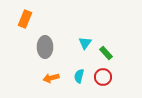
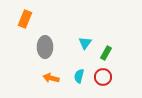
green rectangle: rotated 72 degrees clockwise
orange arrow: rotated 28 degrees clockwise
